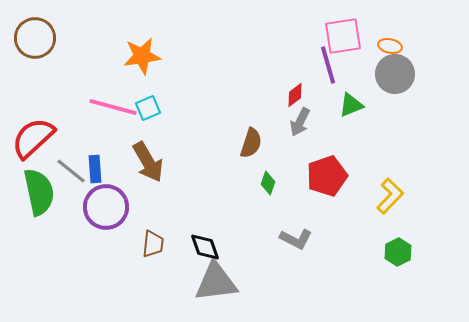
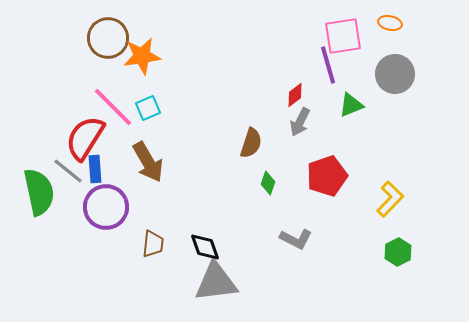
brown circle: moved 73 px right
orange ellipse: moved 23 px up
pink line: rotated 30 degrees clockwise
red semicircle: moved 52 px right; rotated 15 degrees counterclockwise
gray line: moved 3 px left
yellow L-shape: moved 3 px down
